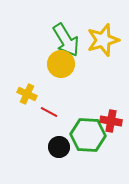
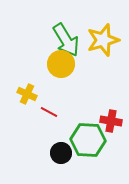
green hexagon: moved 5 px down
black circle: moved 2 px right, 6 px down
